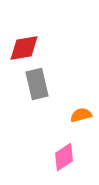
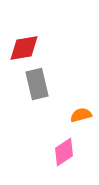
pink diamond: moved 5 px up
